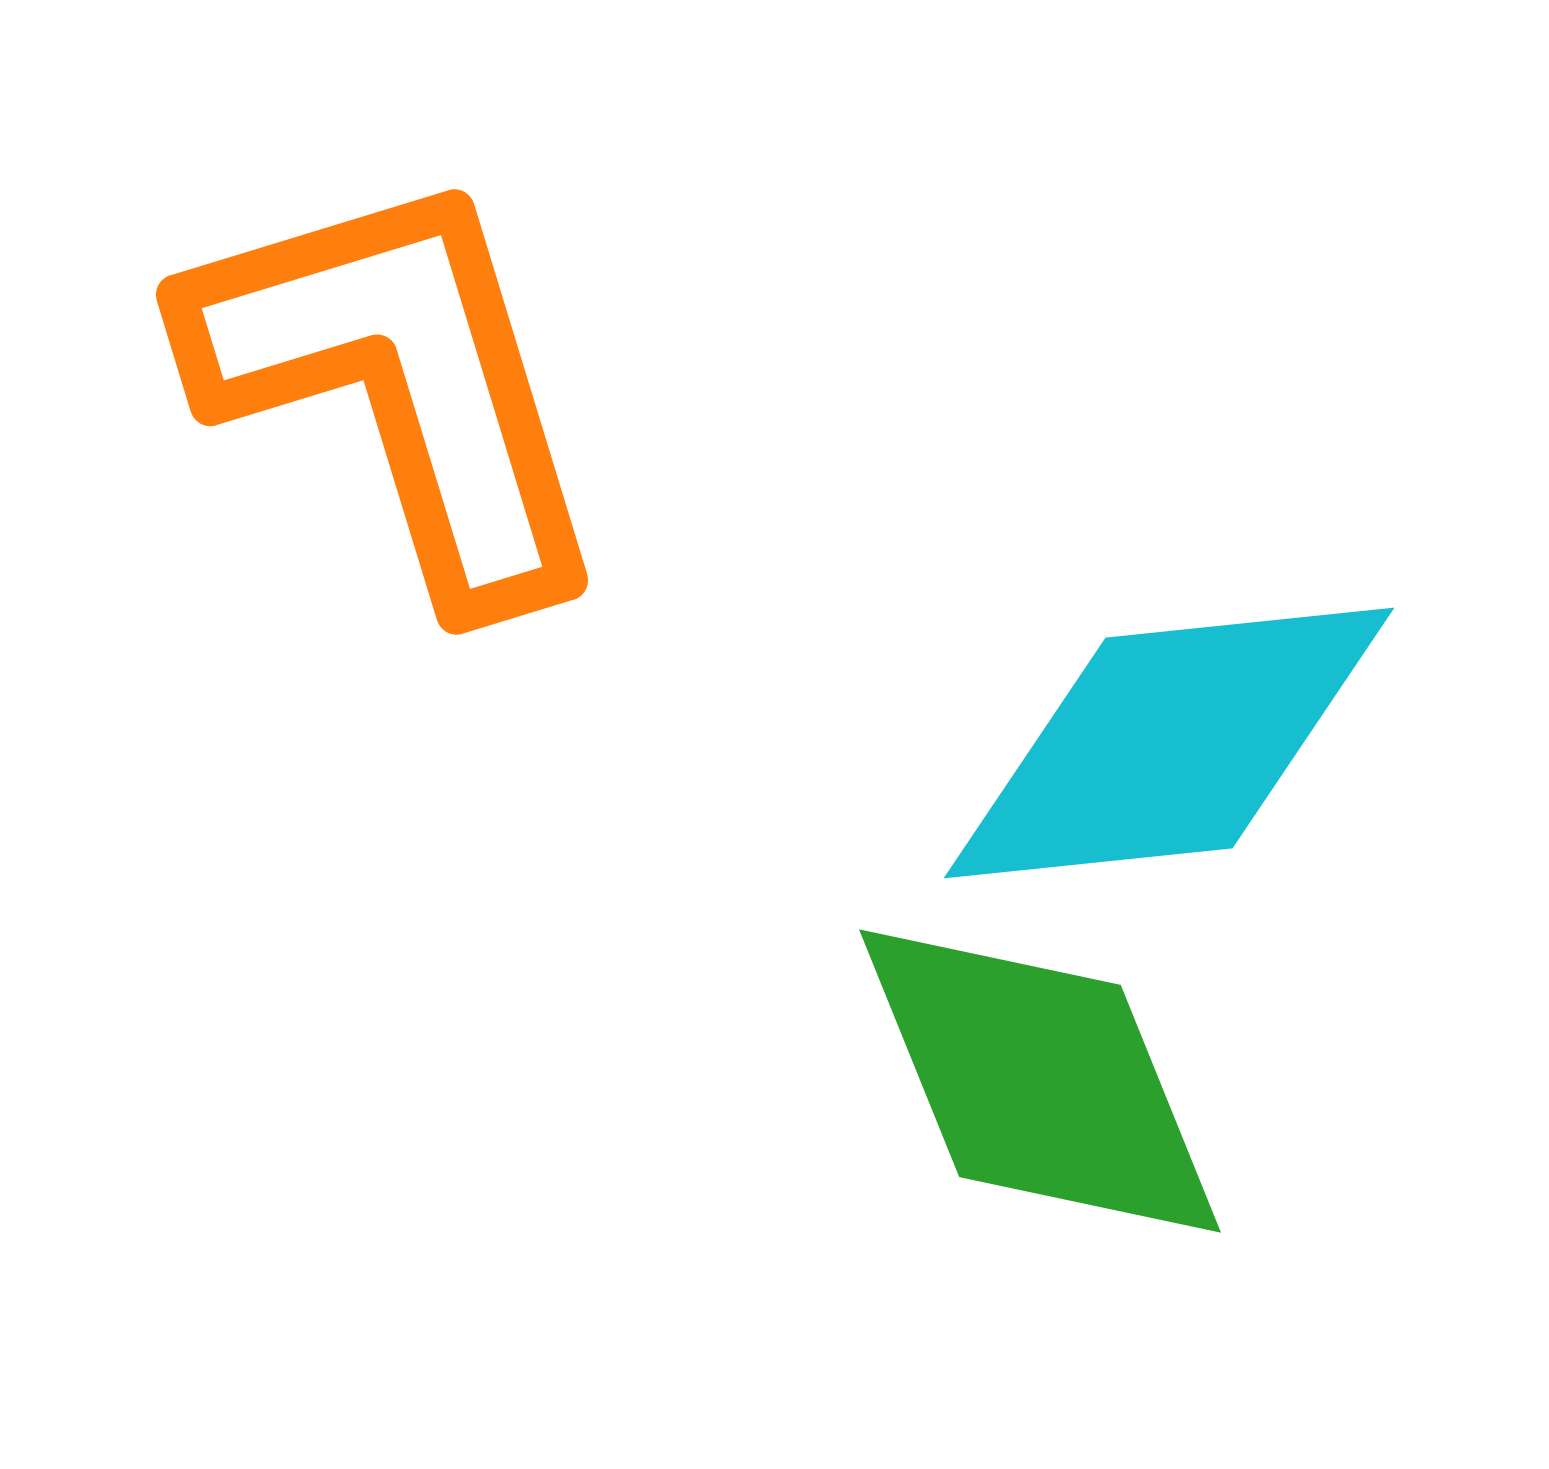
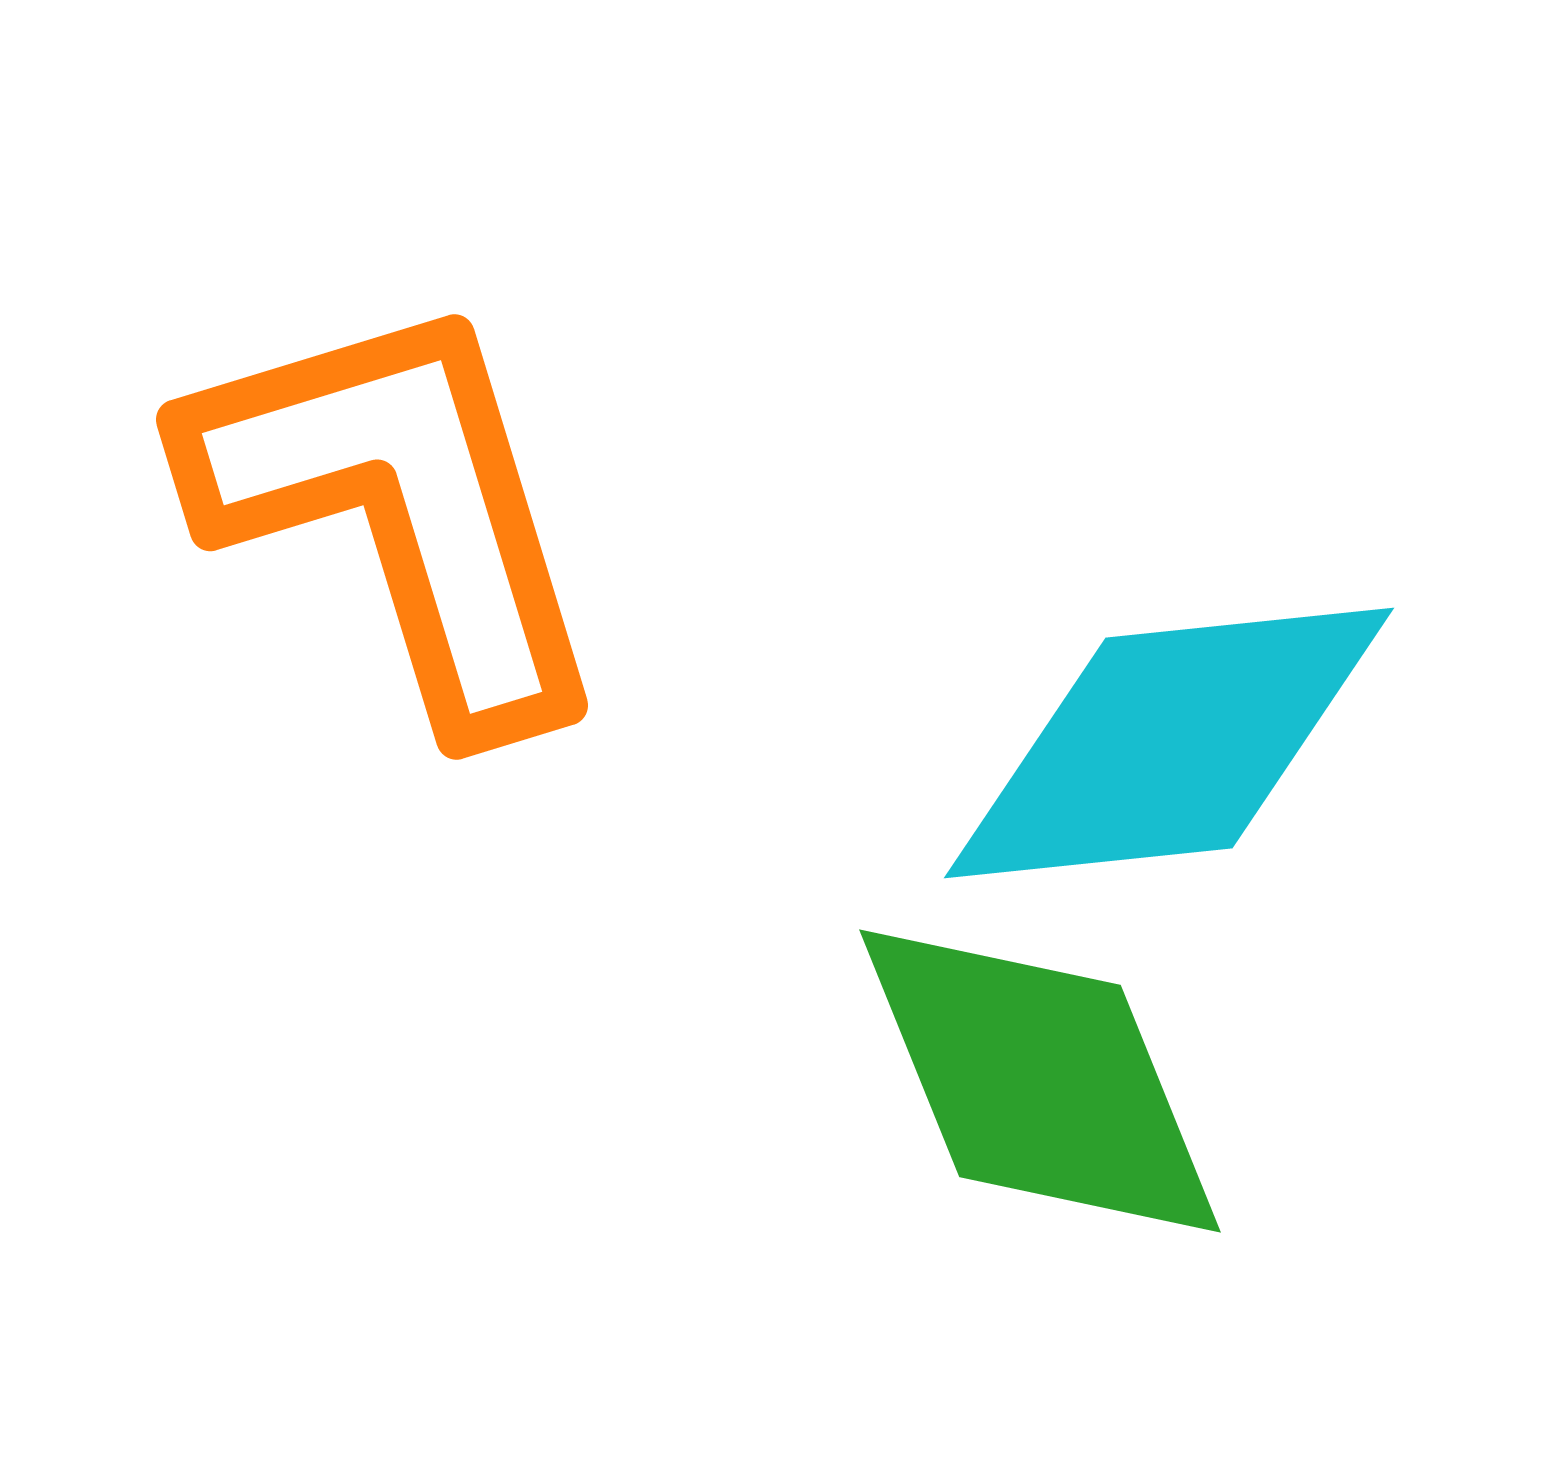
orange L-shape: moved 125 px down
